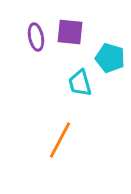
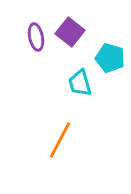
purple square: rotated 32 degrees clockwise
